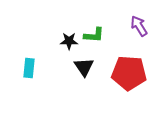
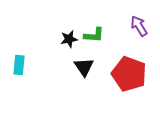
black star: moved 2 px up; rotated 12 degrees counterclockwise
cyan rectangle: moved 10 px left, 3 px up
red pentagon: moved 1 px down; rotated 16 degrees clockwise
